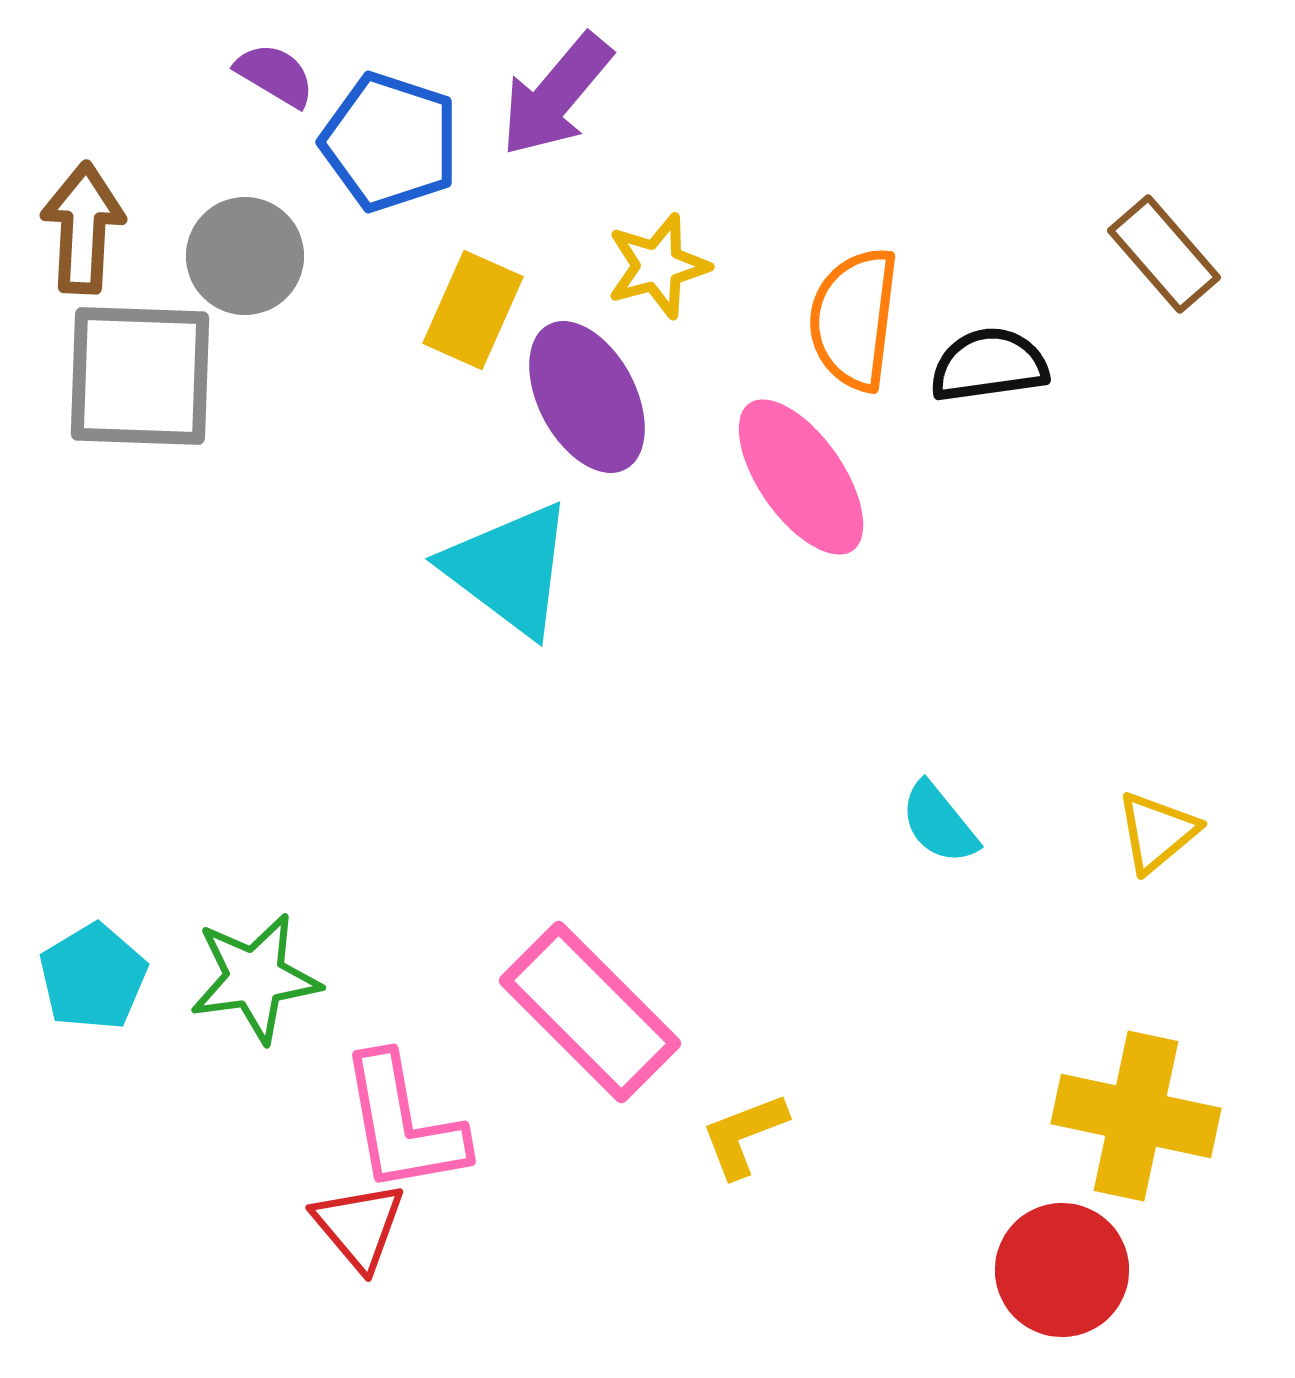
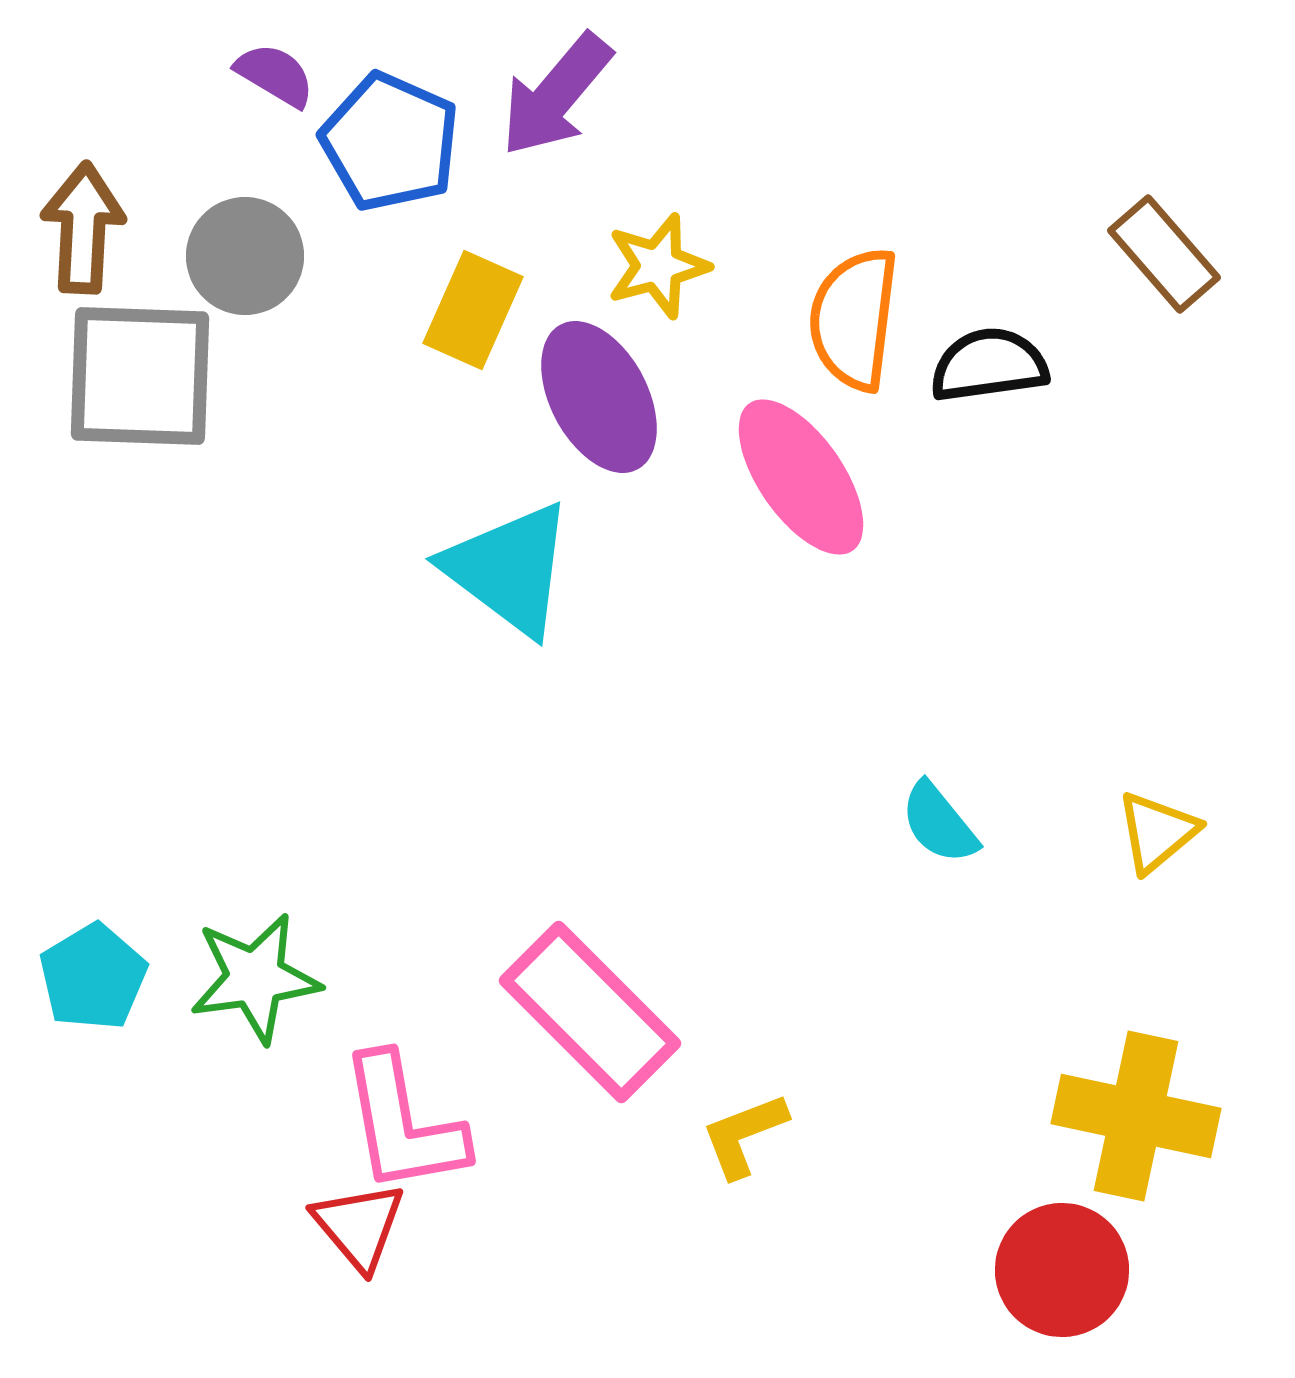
blue pentagon: rotated 6 degrees clockwise
purple ellipse: moved 12 px right
